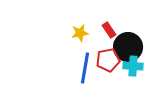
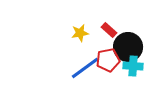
red rectangle: rotated 14 degrees counterclockwise
blue line: rotated 44 degrees clockwise
